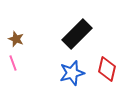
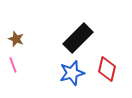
black rectangle: moved 1 px right, 4 px down
pink line: moved 2 px down
